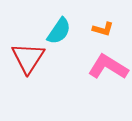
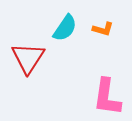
cyan semicircle: moved 6 px right, 3 px up
pink L-shape: moved 1 px left, 30 px down; rotated 114 degrees counterclockwise
